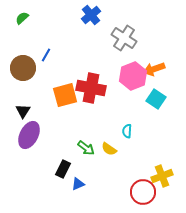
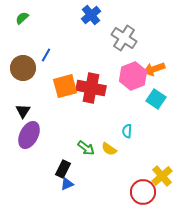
orange square: moved 9 px up
yellow cross: rotated 20 degrees counterclockwise
blue triangle: moved 11 px left
